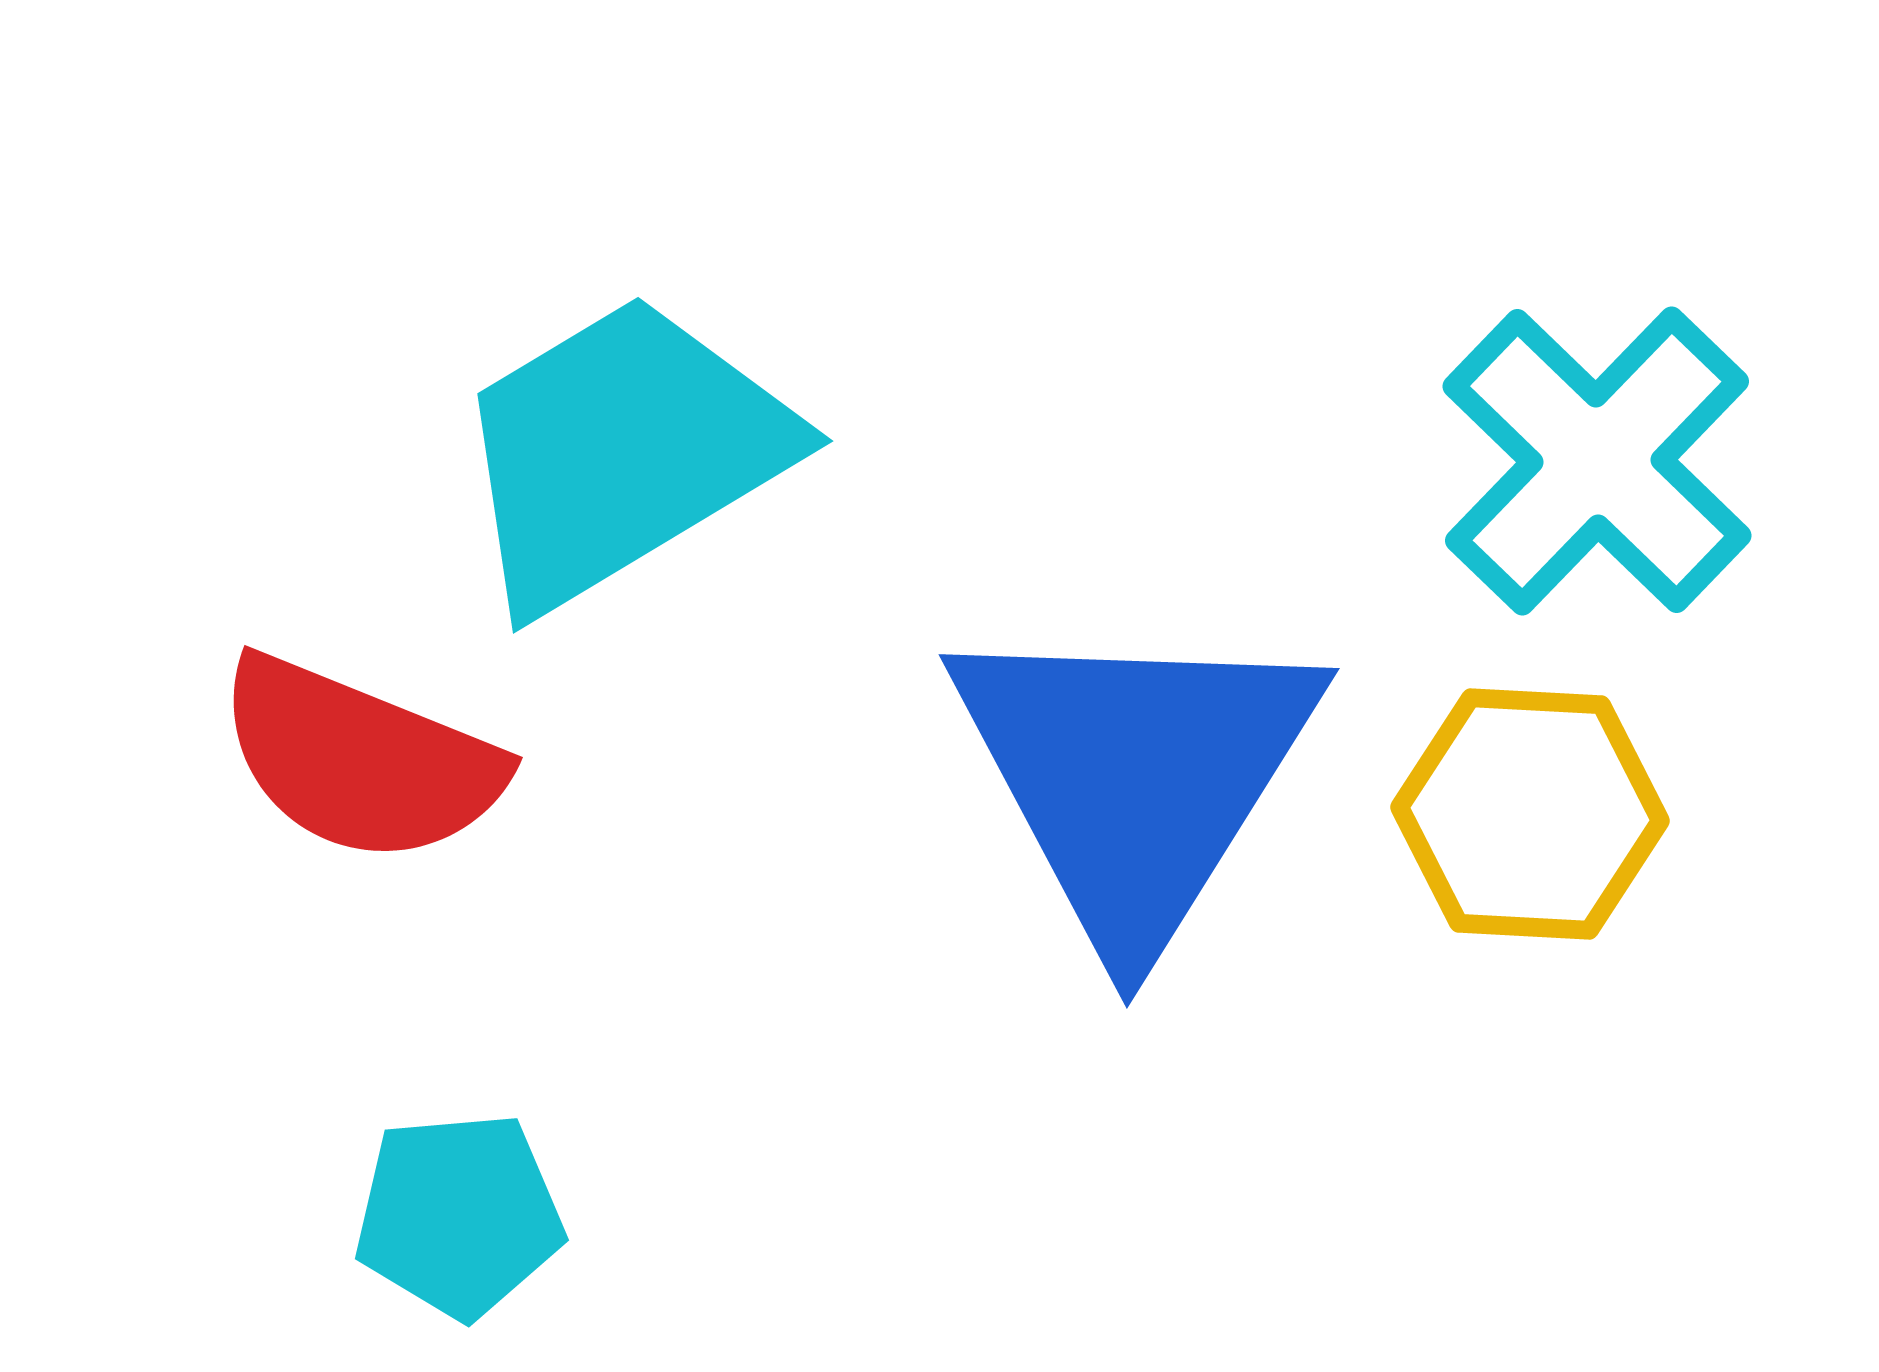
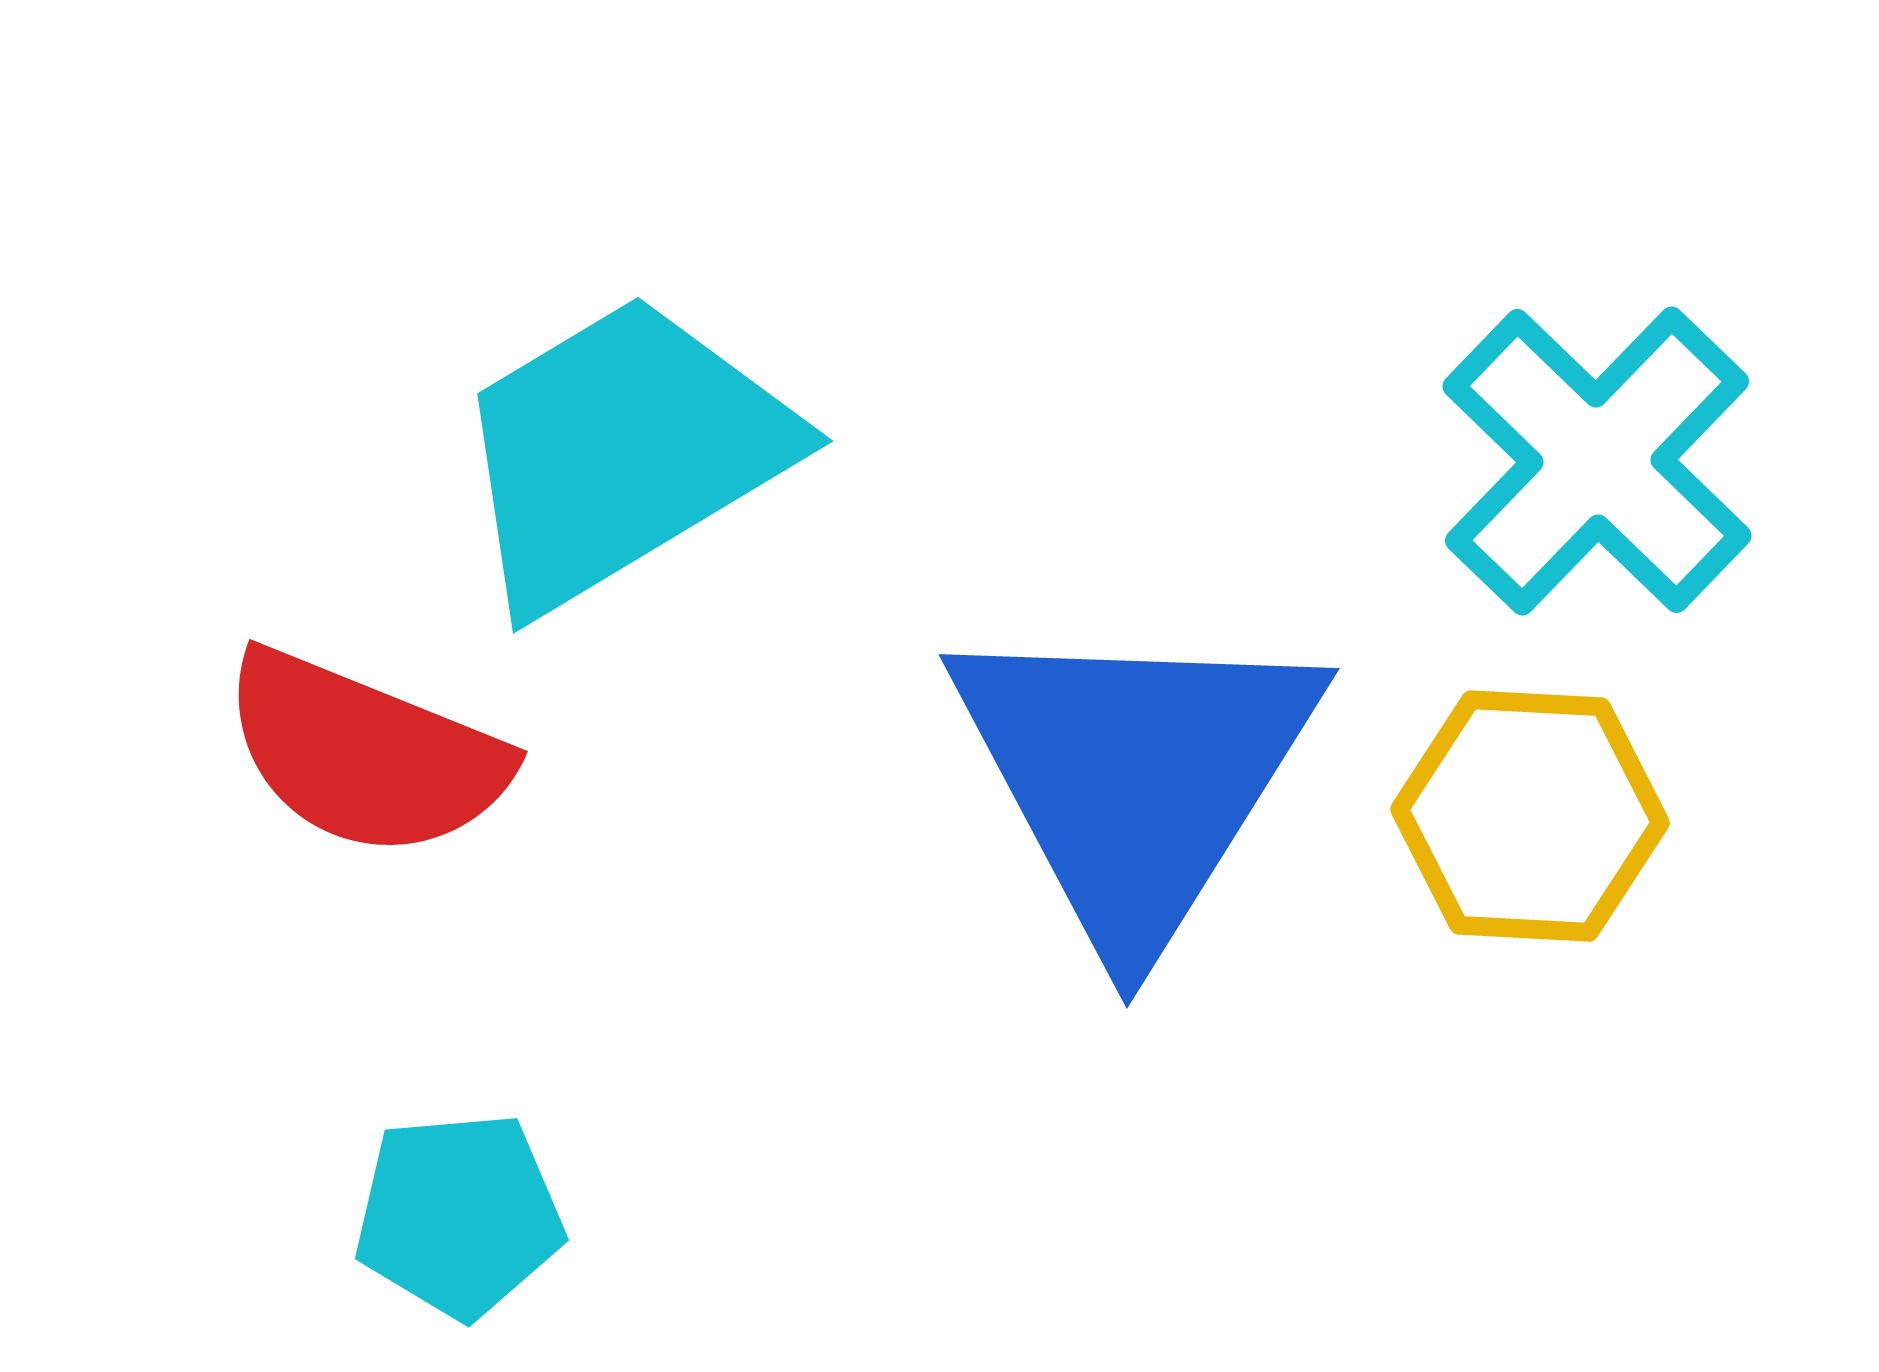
red semicircle: moved 5 px right, 6 px up
yellow hexagon: moved 2 px down
